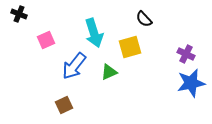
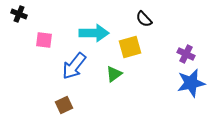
cyan arrow: rotated 72 degrees counterclockwise
pink square: moved 2 px left; rotated 30 degrees clockwise
green triangle: moved 5 px right, 2 px down; rotated 12 degrees counterclockwise
